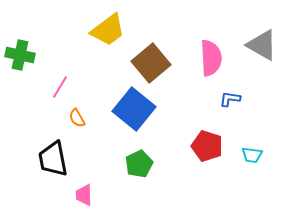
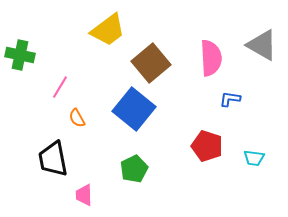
cyan trapezoid: moved 2 px right, 3 px down
green pentagon: moved 5 px left, 5 px down
